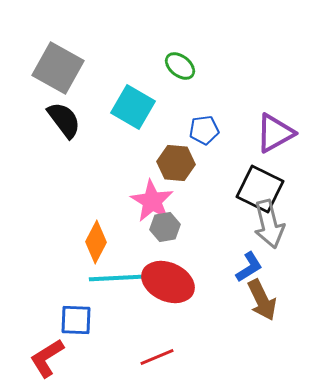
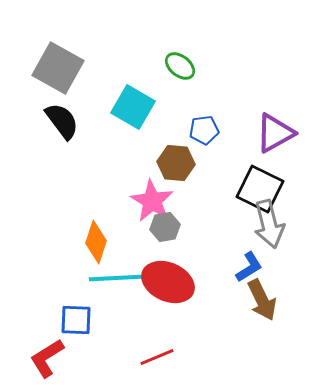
black semicircle: moved 2 px left, 1 px down
orange diamond: rotated 9 degrees counterclockwise
